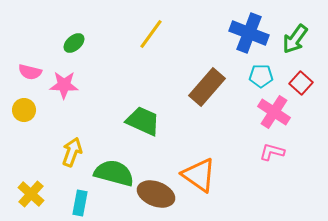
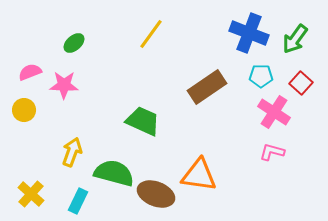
pink semicircle: rotated 145 degrees clockwise
brown rectangle: rotated 15 degrees clockwise
orange triangle: rotated 27 degrees counterclockwise
cyan rectangle: moved 2 px left, 2 px up; rotated 15 degrees clockwise
